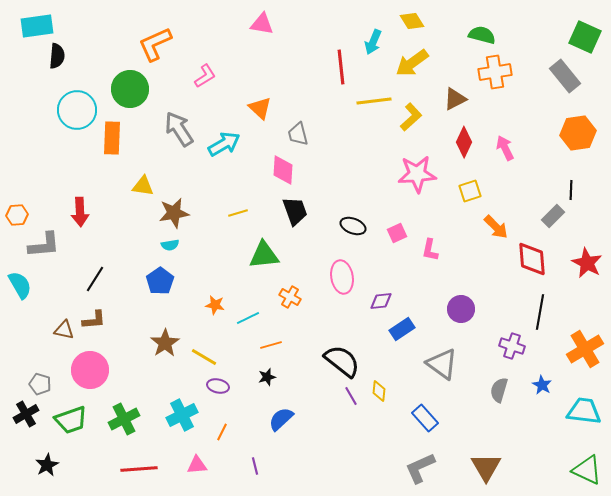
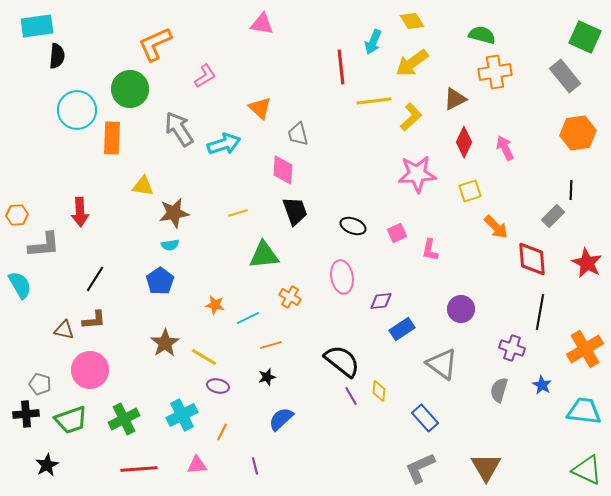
cyan arrow at (224, 144): rotated 12 degrees clockwise
purple cross at (512, 346): moved 2 px down
black cross at (26, 414): rotated 25 degrees clockwise
